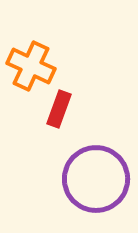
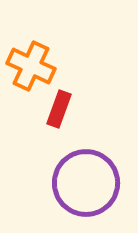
purple circle: moved 10 px left, 4 px down
